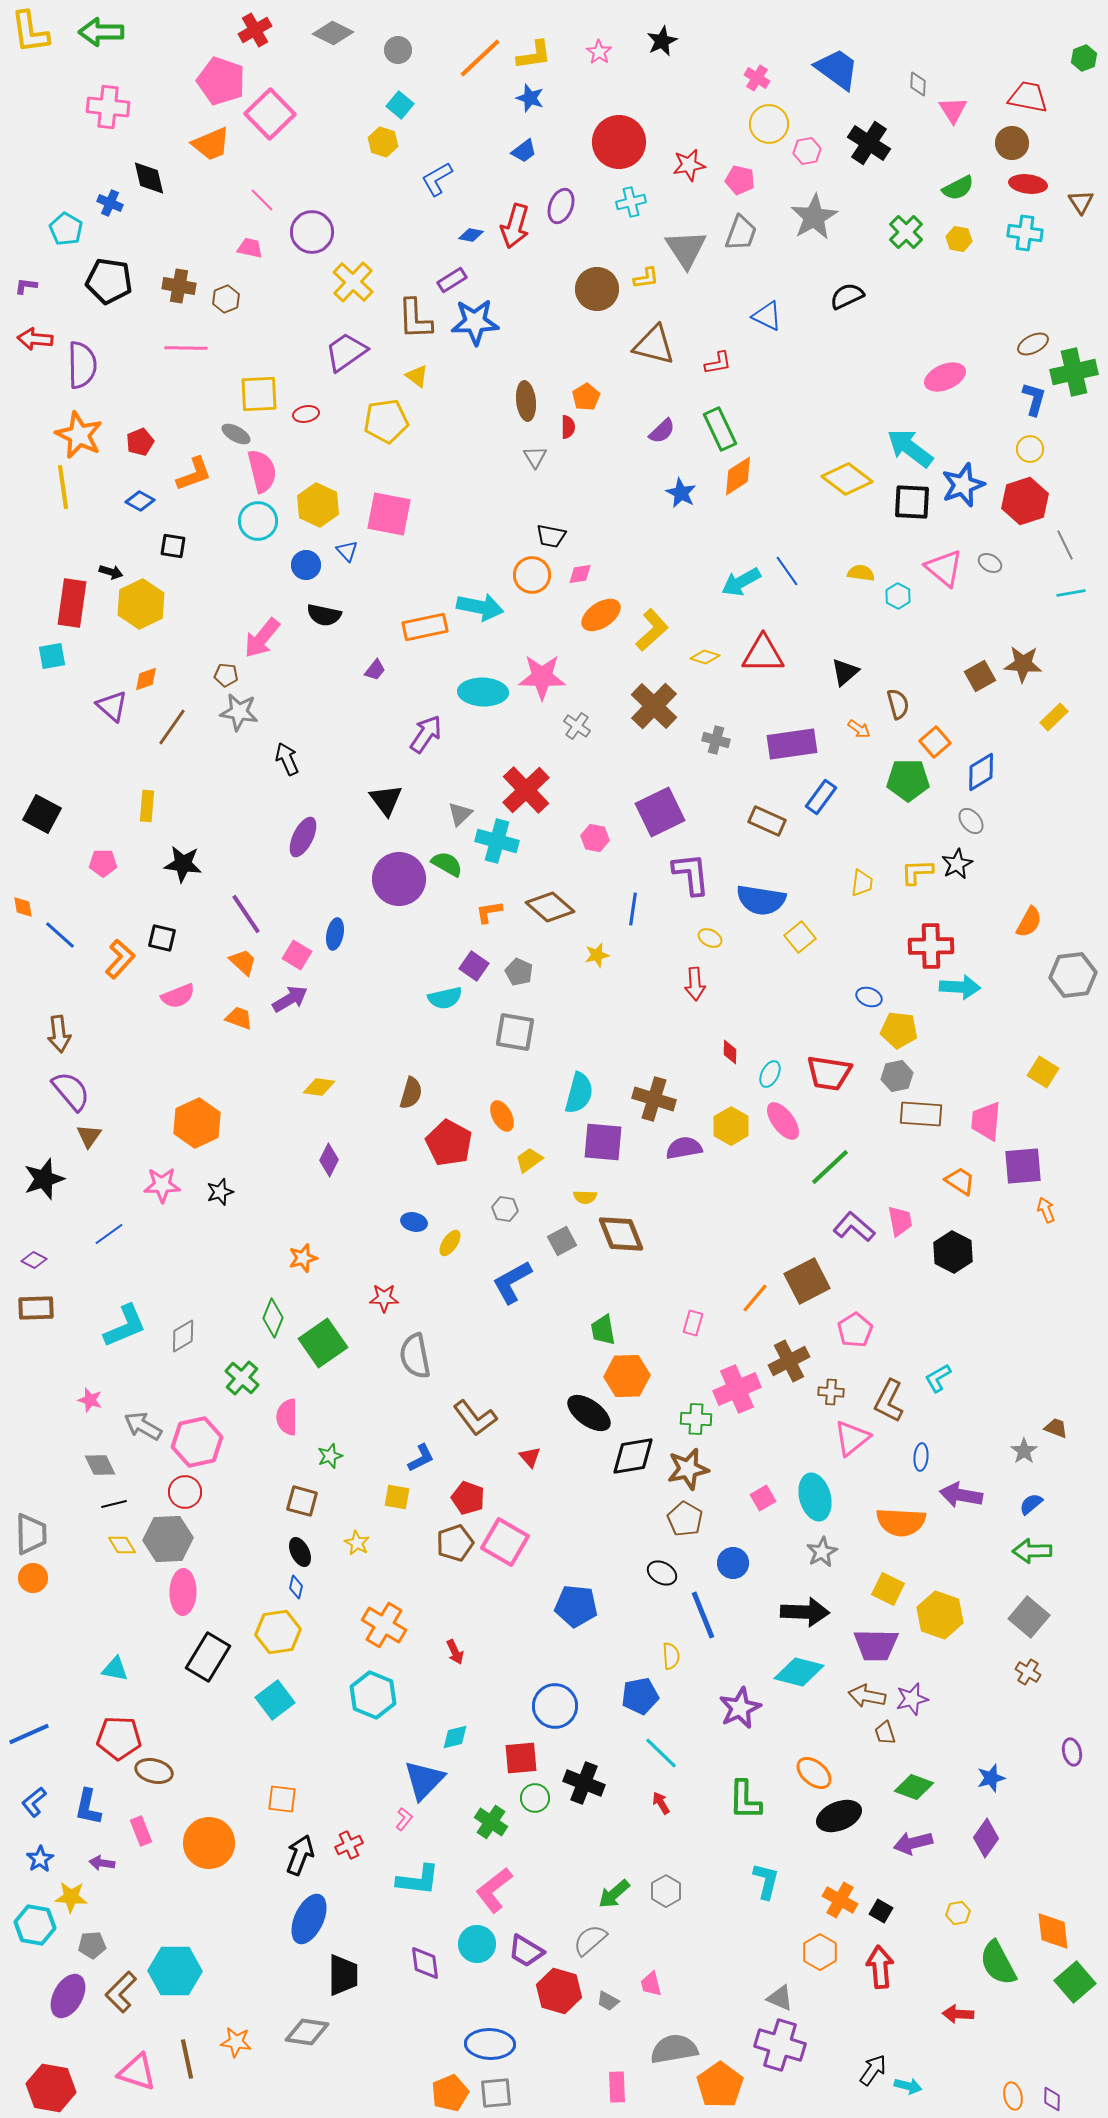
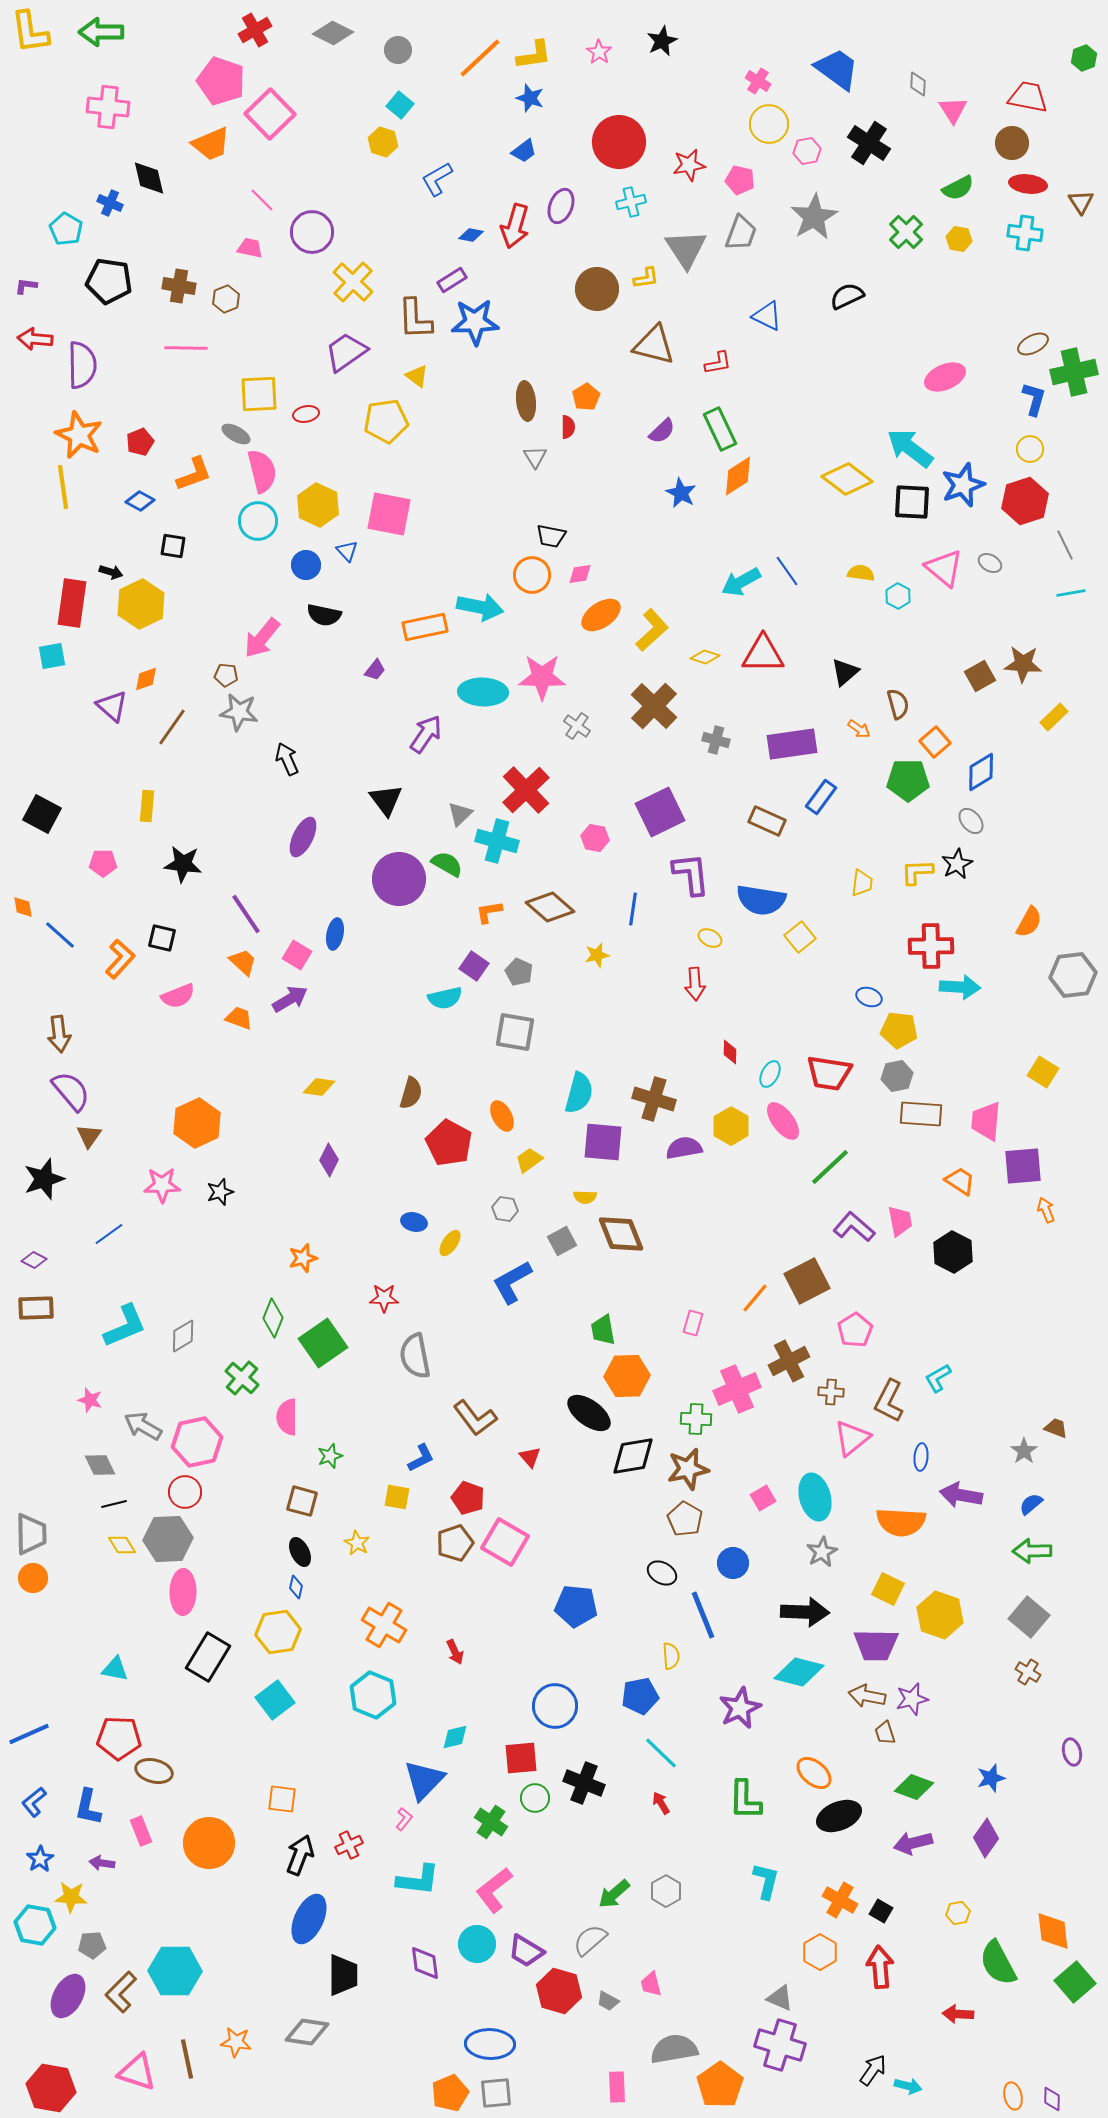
pink cross at (757, 78): moved 1 px right, 3 px down
